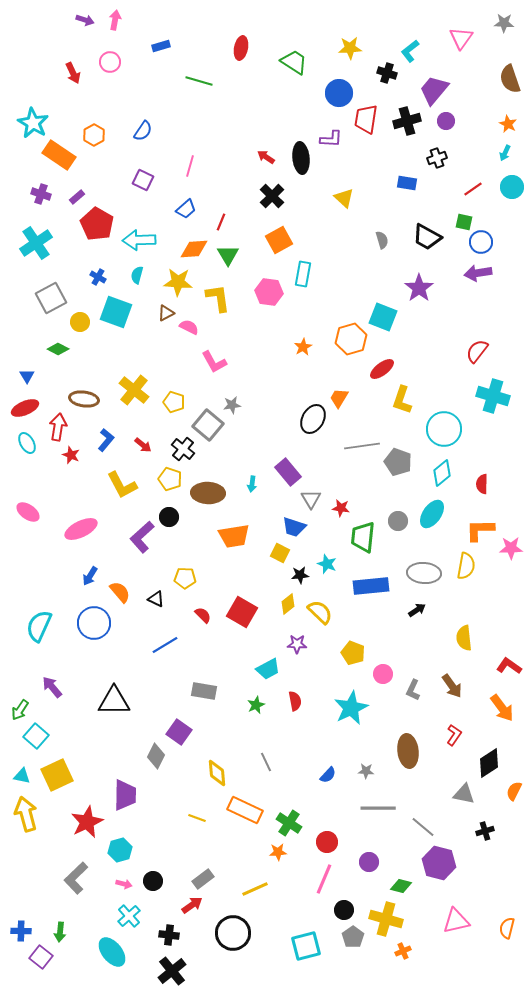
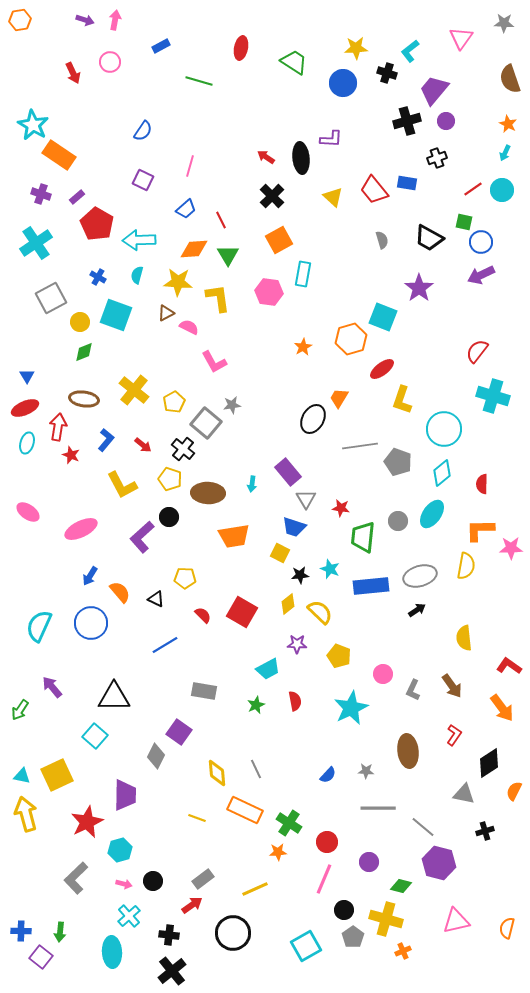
blue rectangle at (161, 46): rotated 12 degrees counterclockwise
yellow star at (350, 48): moved 6 px right
blue circle at (339, 93): moved 4 px right, 10 px up
red trapezoid at (366, 119): moved 8 px right, 71 px down; rotated 48 degrees counterclockwise
cyan star at (33, 123): moved 2 px down
orange hexagon at (94, 135): moved 74 px left, 115 px up; rotated 20 degrees clockwise
cyan circle at (512, 187): moved 10 px left, 3 px down
yellow triangle at (344, 198): moved 11 px left, 1 px up
red line at (221, 222): moved 2 px up; rotated 48 degrees counterclockwise
black trapezoid at (427, 237): moved 2 px right, 1 px down
purple arrow at (478, 273): moved 3 px right, 2 px down; rotated 16 degrees counterclockwise
cyan square at (116, 312): moved 3 px down
green diamond at (58, 349): moved 26 px right, 3 px down; rotated 50 degrees counterclockwise
yellow pentagon at (174, 402): rotated 25 degrees clockwise
gray square at (208, 425): moved 2 px left, 2 px up
cyan ellipse at (27, 443): rotated 45 degrees clockwise
gray line at (362, 446): moved 2 px left
gray triangle at (311, 499): moved 5 px left
cyan star at (327, 564): moved 3 px right, 5 px down
gray ellipse at (424, 573): moved 4 px left, 3 px down; rotated 20 degrees counterclockwise
blue circle at (94, 623): moved 3 px left
yellow pentagon at (353, 653): moved 14 px left, 3 px down
black triangle at (114, 701): moved 4 px up
cyan square at (36, 736): moved 59 px right
gray line at (266, 762): moved 10 px left, 7 px down
cyan square at (306, 946): rotated 16 degrees counterclockwise
cyan ellipse at (112, 952): rotated 36 degrees clockwise
